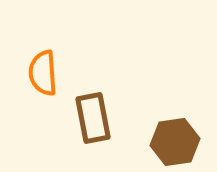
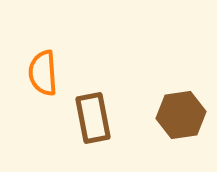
brown hexagon: moved 6 px right, 27 px up
